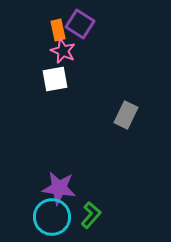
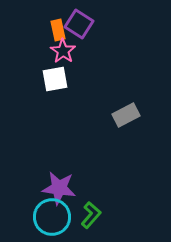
purple square: moved 1 px left
pink star: rotated 10 degrees clockwise
gray rectangle: rotated 36 degrees clockwise
